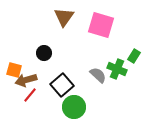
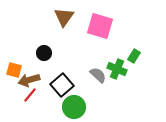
pink square: moved 1 px left, 1 px down
brown arrow: moved 3 px right
